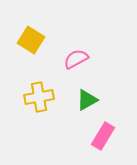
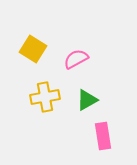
yellow square: moved 2 px right, 9 px down
yellow cross: moved 6 px right
pink rectangle: rotated 40 degrees counterclockwise
